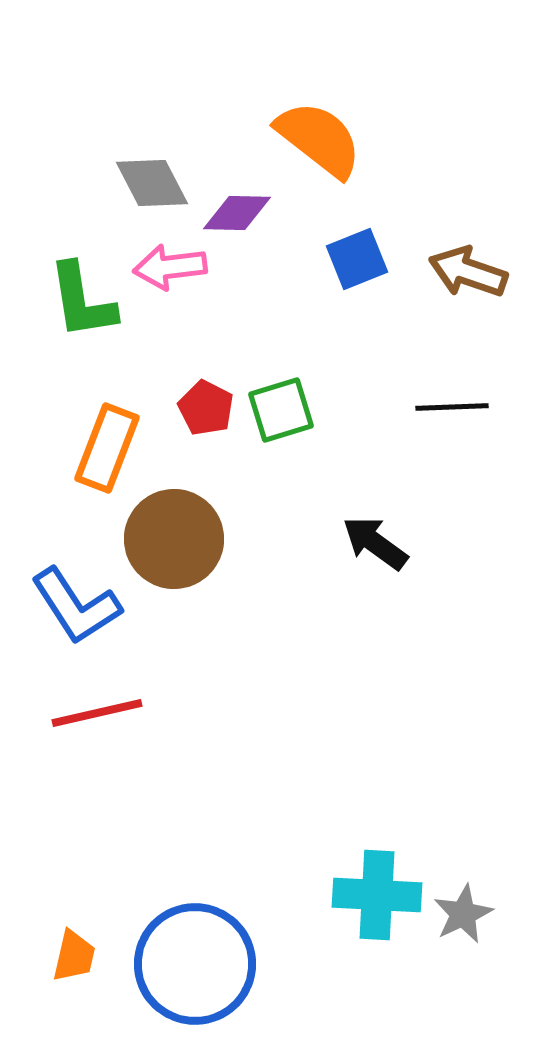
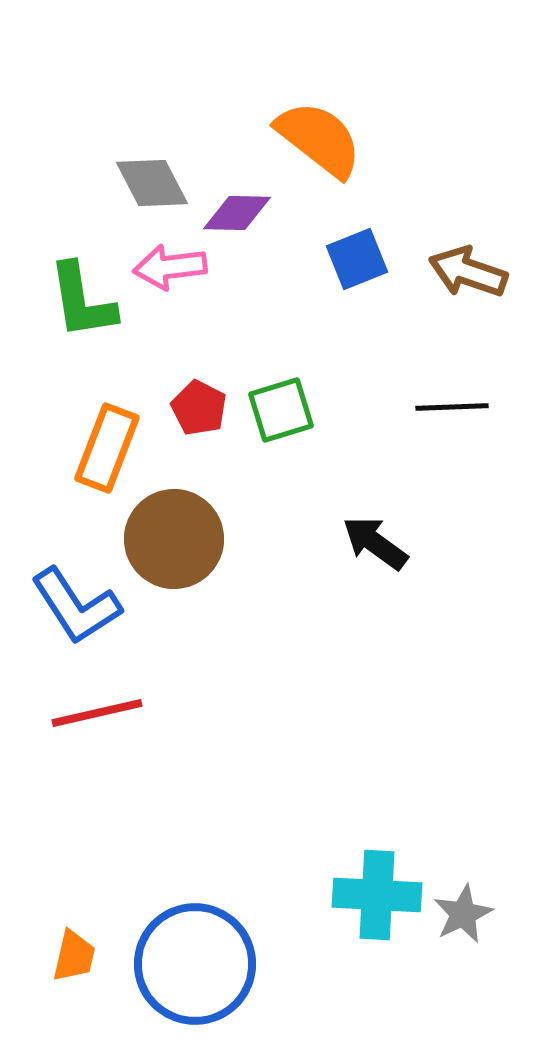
red pentagon: moved 7 px left
